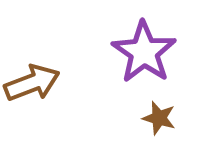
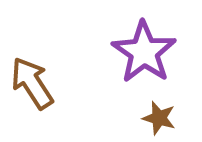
brown arrow: rotated 102 degrees counterclockwise
